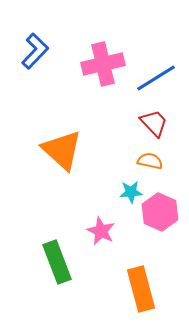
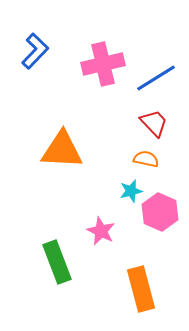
orange triangle: rotated 39 degrees counterclockwise
orange semicircle: moved 4 px left, 2 px up
cyan star: moved 1 px up; rotated 10 degrees counterclockwise
